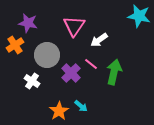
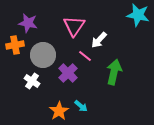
cyan star: moved 1 px left, 1 px up
white arrow: rotated 12 degrees counterclockwise
orange cross: rotated 24 degrees clockwise
gray circle: moved 4 px left
pink line: moved 6 px left, 8 px up
purple cross: moved 3 px left
